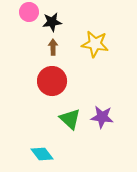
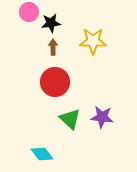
black star: moved 1 px left, 1 px down
yellow star: moved 2 px left, 3 px up; rotated 8 degrees counterclockwise
red circle: moved 3 px right, 1 px down
